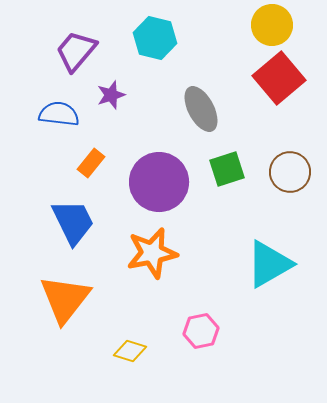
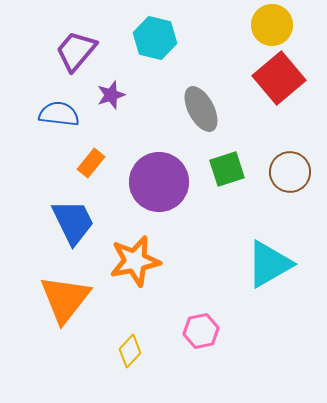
orange star: moved 17 px left, 8 px down
yellow diamond: rotated 64 degrees counterclockwise
